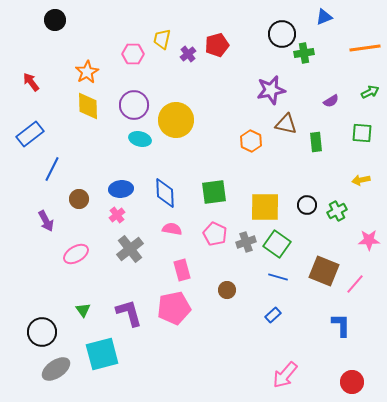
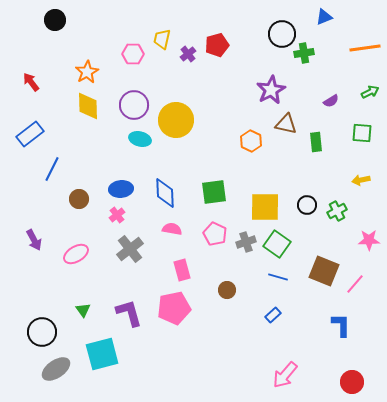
purple star at (271, 90): rotated 16 degrees counterclockwise
purple arrow at (46, 221): moved 12 px left, 19 px down
